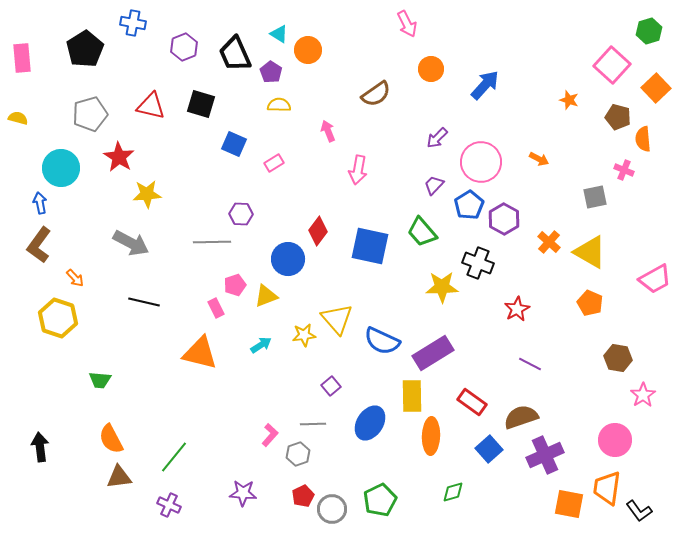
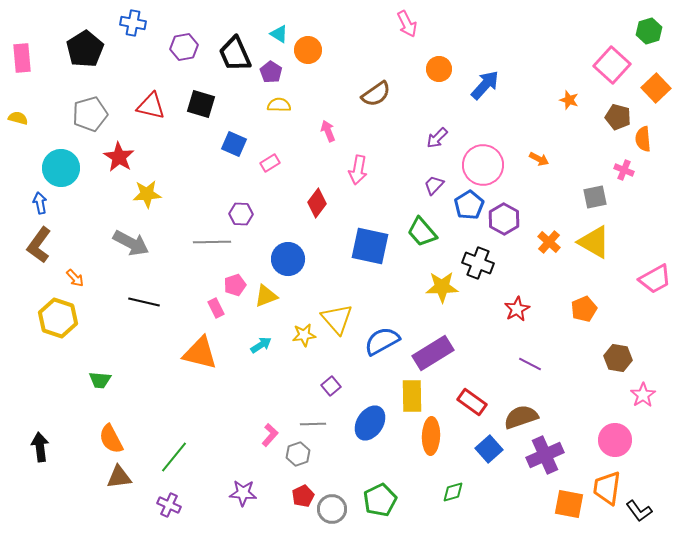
purple hexagon at (184, 47): rotated 12 degrees clockwise
orange circle at (431, 69): moved 8 px right
pink circle at (481, 162): moved 2 px right, 3 px down
pink rectangle at (274, 163): moved 4 px left
red diamond at (318, 231): moved 1 px left, 28 px up
yellow triangle at (590, 252): moved 4 px right, 10 px up
orange pentagon at (590, 303): moved 6 px left, 6 px down; rotated 25 degrees clockwise
blue semicircle at (382, 341): rotated 126 degrees clockwise
